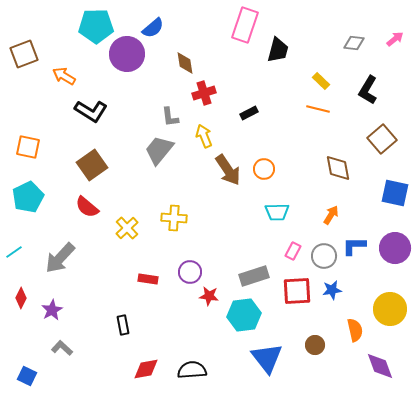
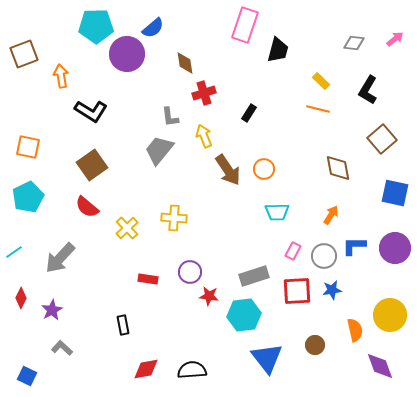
orange arrow at (64, 76): moved 3 px left; rotated 50 degrees clockwise
black rectangle at (249, 113): rotated 30 degrees counterclockwise
yellow circle at (390, 309): moved 6 px down
